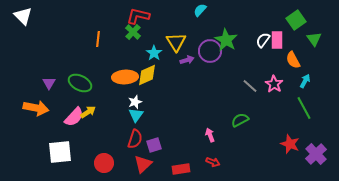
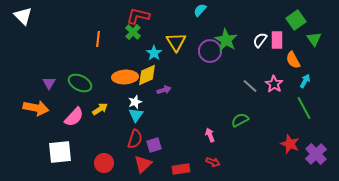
white semicircle: moved 3 px left
purple arrow: moved 23 px left, 30 px down
yellow arrow: moved 12 px right, 3 px up
